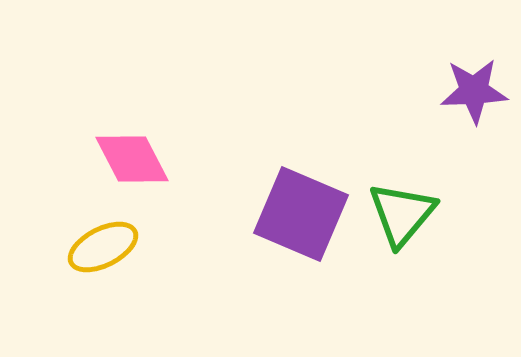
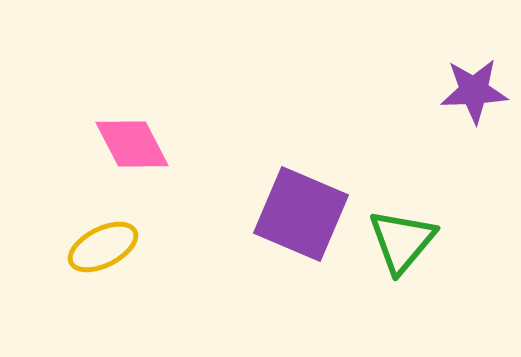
pink diamond: moved 15 px up
green triangle: moved 27 px down
